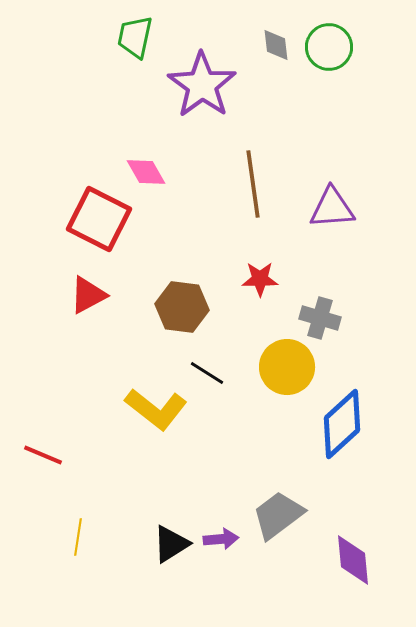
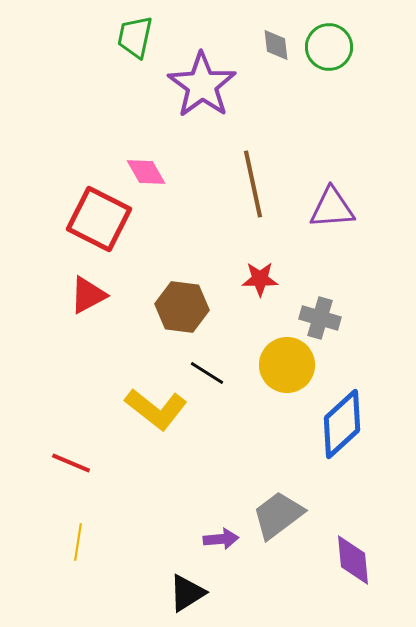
brown line: rotated 4 degrees counterclockwise
yellow circle: moved 2 px up
red line: moved 28 px right, 8 px down
yellow line: moved 5 px down
black triangle: moved 16 px right, 49 px down
